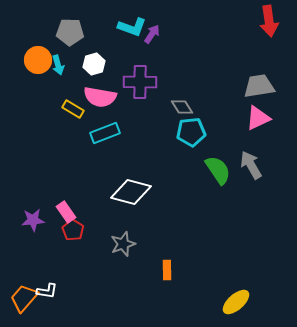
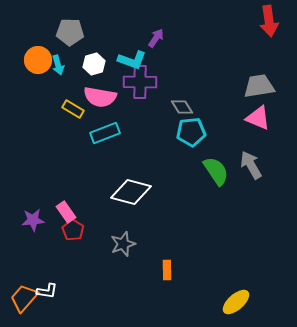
cyan L-shape: moved 33 px down
purple arrow: moved 4 px right, 4 px down
pink triangle: rotated 48 degrees clockwise
green semicircle: moved 2 px left, 1 px down
